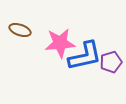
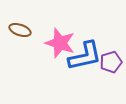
pink star: rotated 24 degrees clockwise
